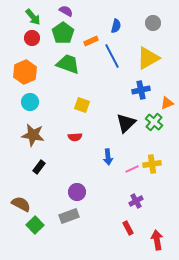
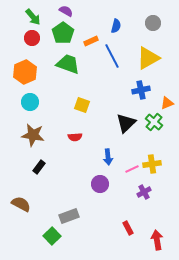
purple circle: moved 23 px right, 8 px up
purple cross: moved 8 px right, 9 px up
green square: moved 17 px right, 11 px down
